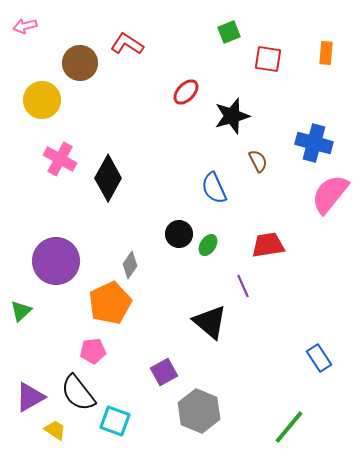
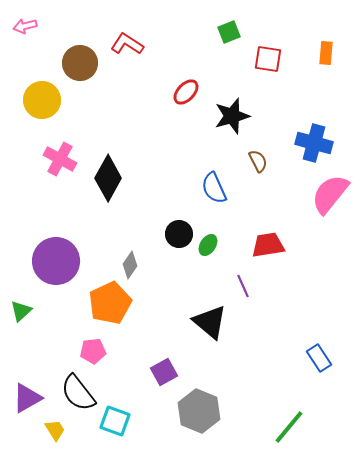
purple triangle: moved 3 px left, 1 px down
yellow trapezoid: rotated 25 degrees clockwise
